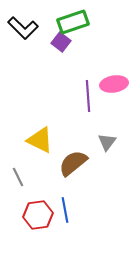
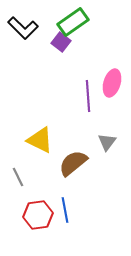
green rectangle: rotated 16 degrees counterclockwise
pink ellipse: moved 2 px left, 1 px up; rotated 64 degrees counterclockwise
